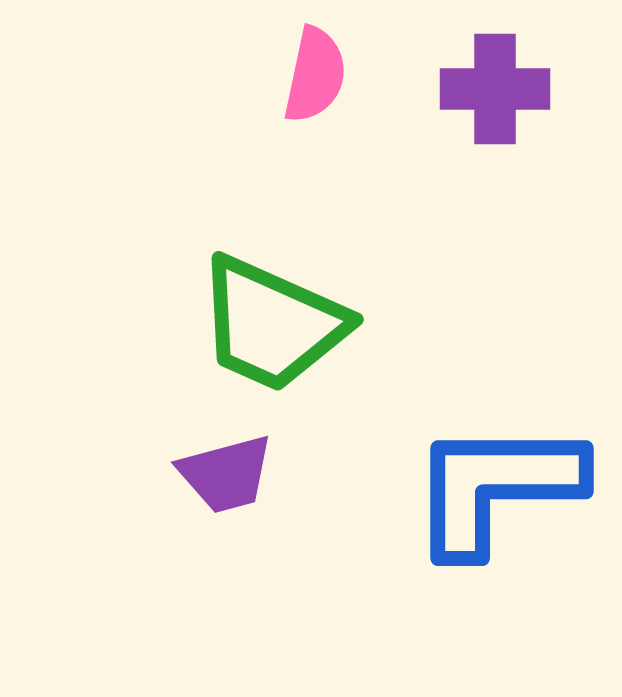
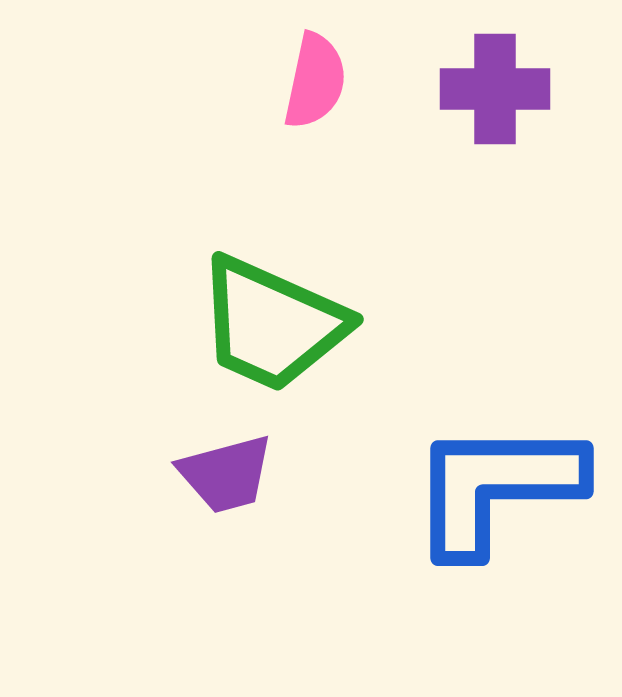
pink semicircle: moved 6 px down
